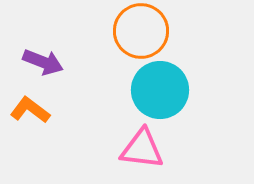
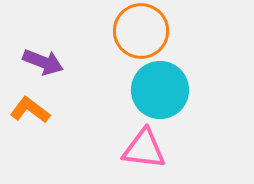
pink triangle: moved 2 px right
